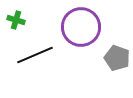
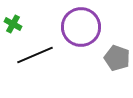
green cross: moved 3 px left, 4 px down; rotated 12 degrees clockwise
